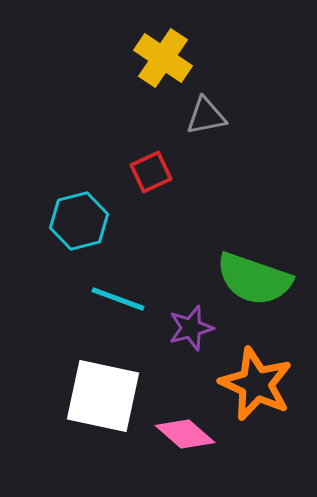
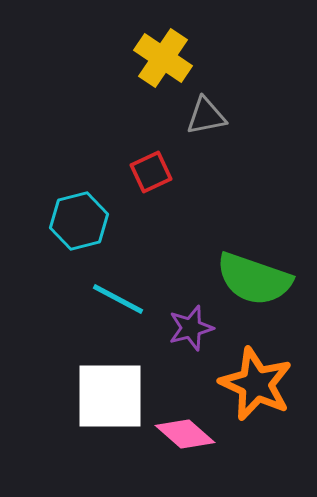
cyan line: rotated 8 degrees clockwise
white square: moved 7 px right; rotated 12 degrees counterclockwise
